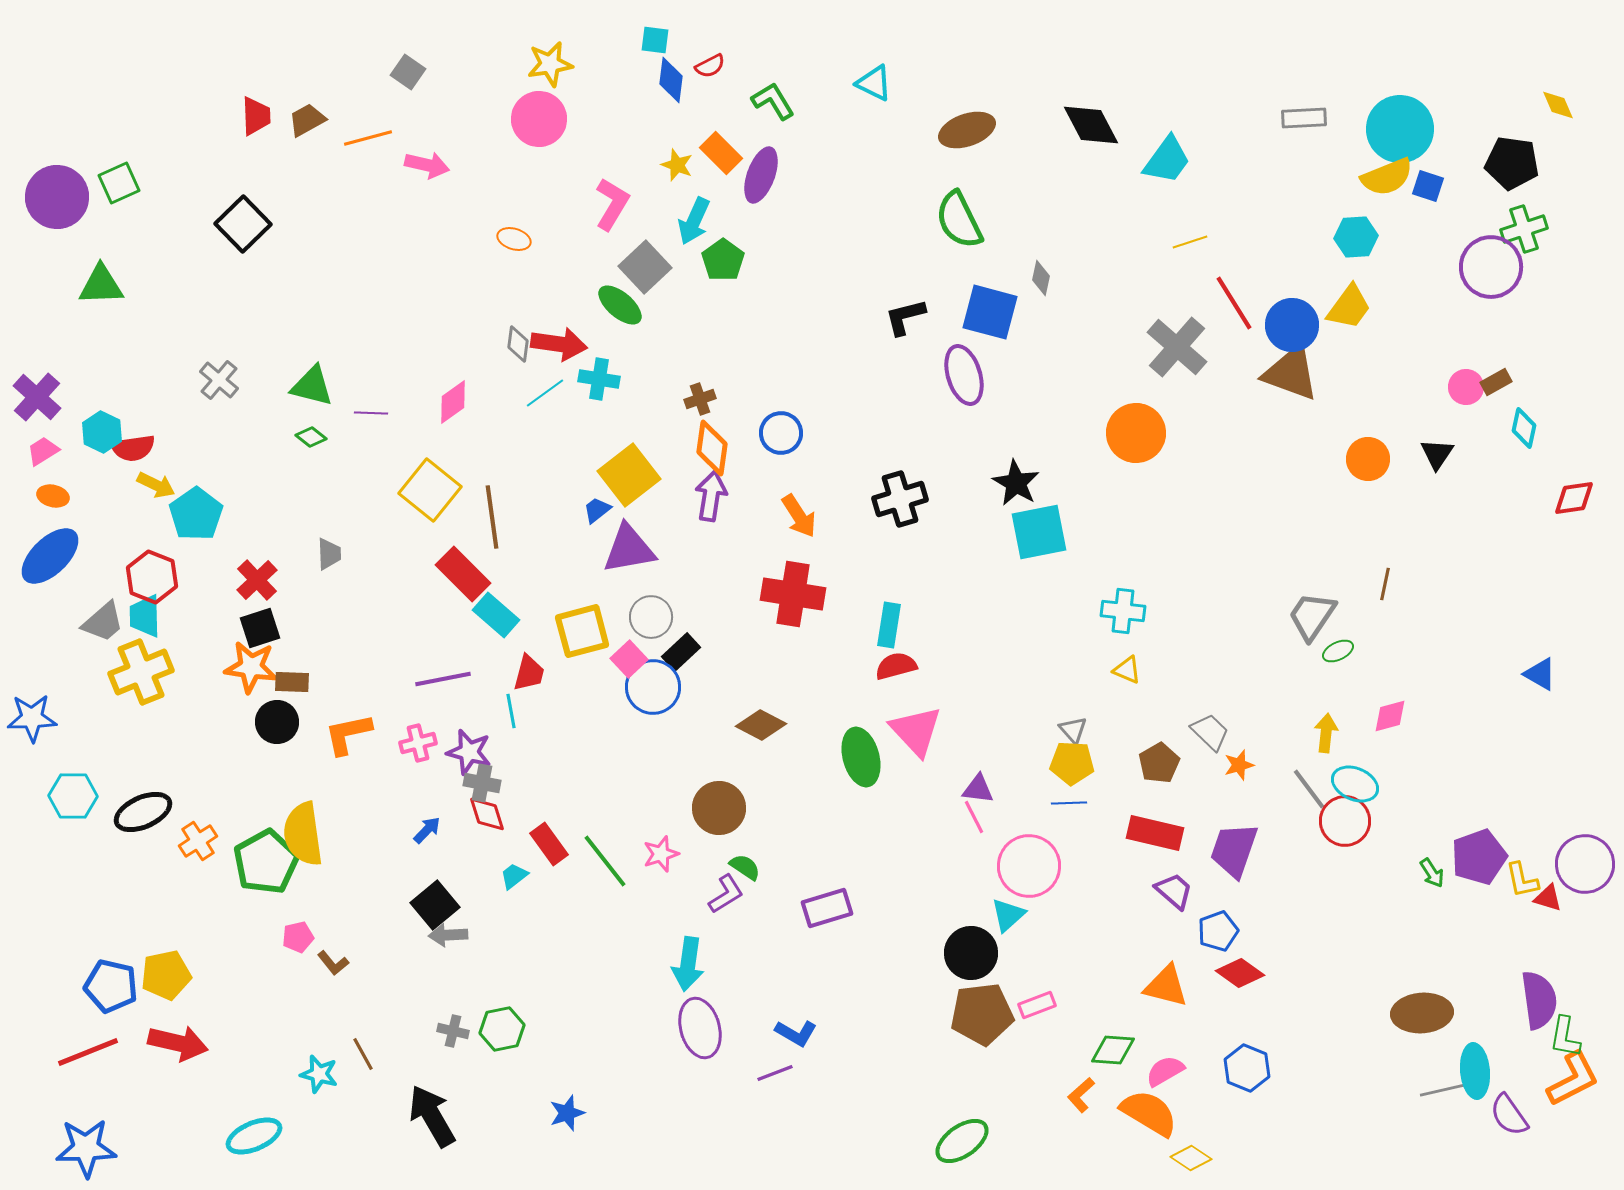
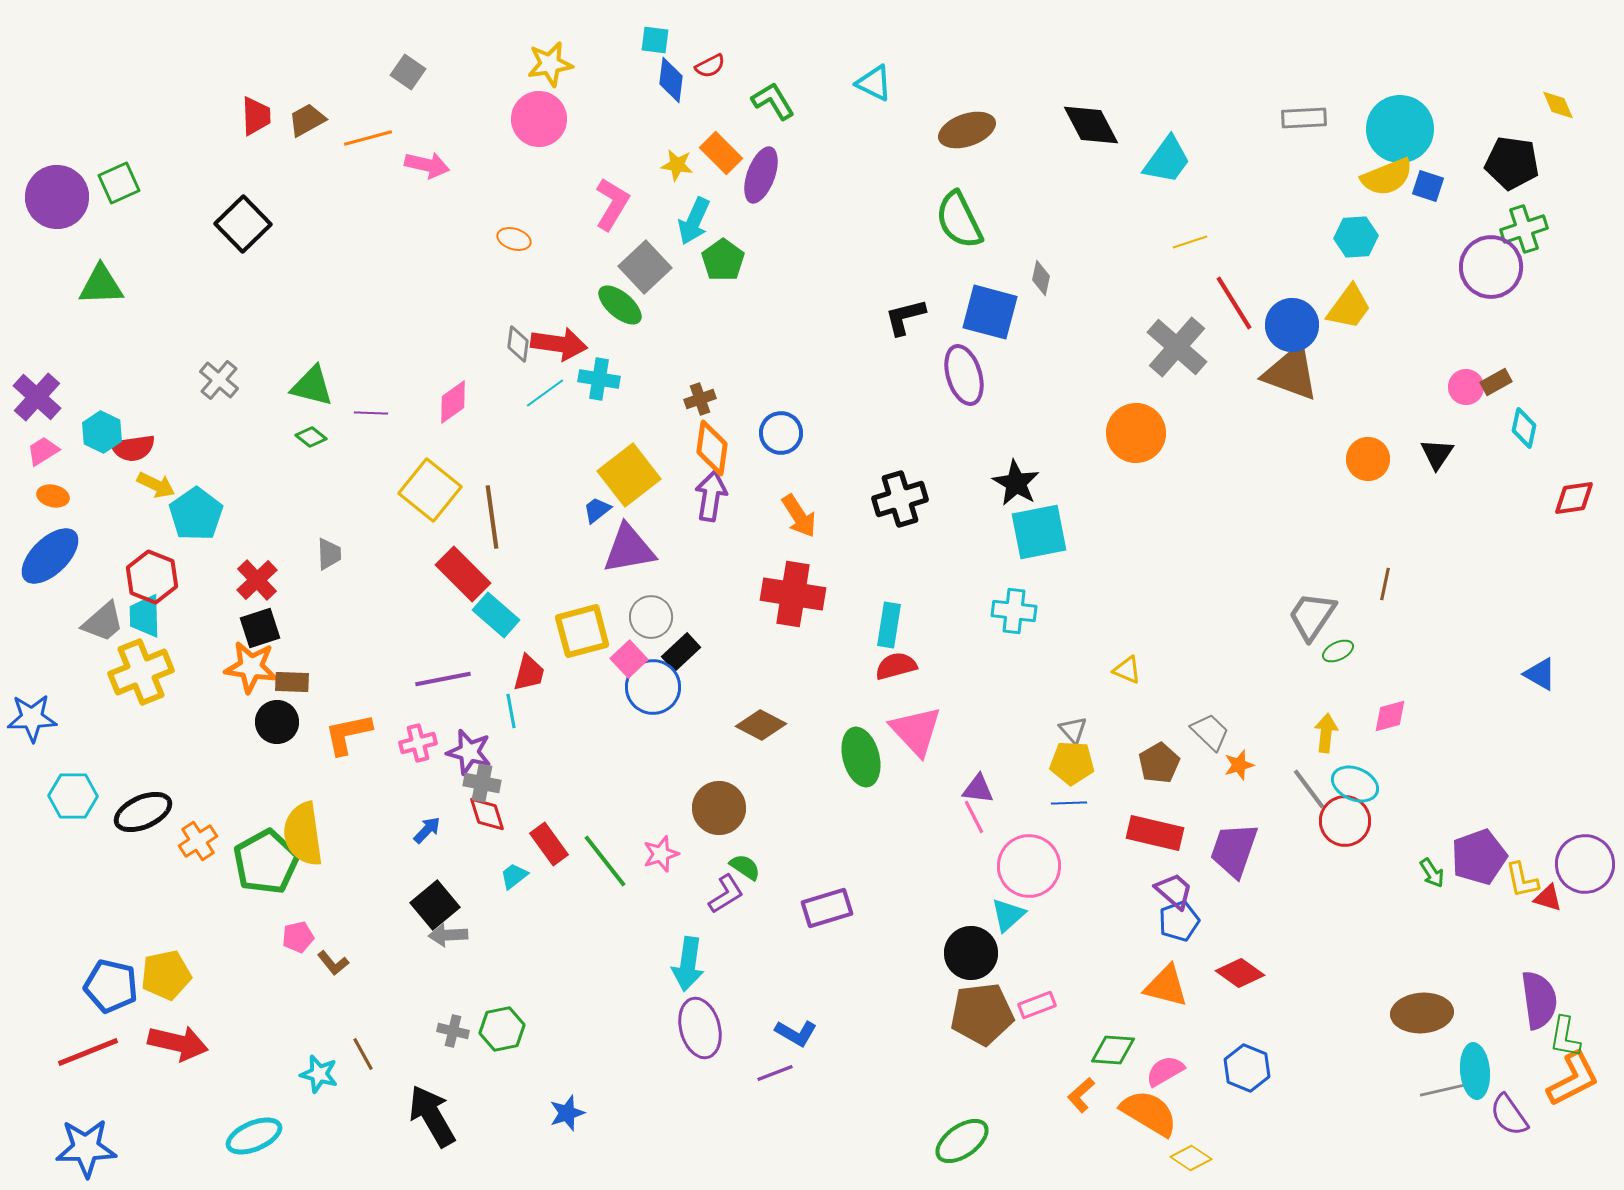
yellow star at (677, 165): rotated 12 degrees counterclockwise
cyan cross at (1123, 611): moved 109 px left
blue pentagon at (1218, 931): moved 39 px left, 10 px up
